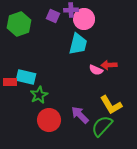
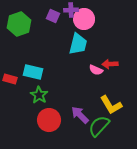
red arrow: moved 1 px right, 1 px up
cyan rectangle: moved 7 px right, 5 px up
red rectangle: moved 3 px up; rotated 16 degrees clockwise
green star: rotated 12 degrees counterclockwise
green semicircle: moved 3 px left
